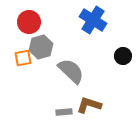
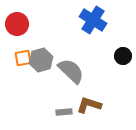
red circle: moved 12 px left, 2 px down
gray hexagon: moved 13 px down
